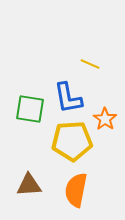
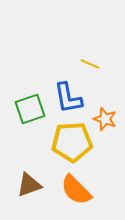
green square: rotated 28 degrees counterclockwise
orange star: rotated 15 degrees counterclockwise
yellow pentagon: moved 1 px down
brown triangle: rotated 16 degrees counterclockwise
orange semicircle: rotated 56 degrees counterclockwise
